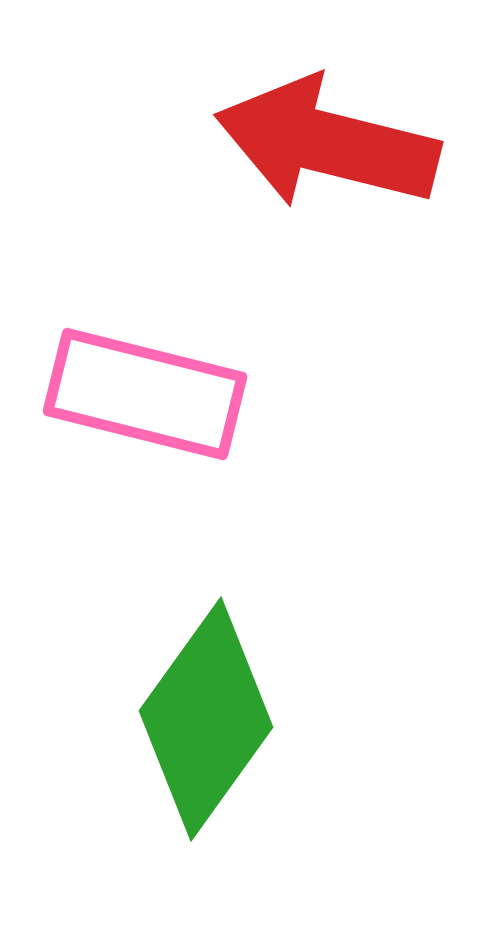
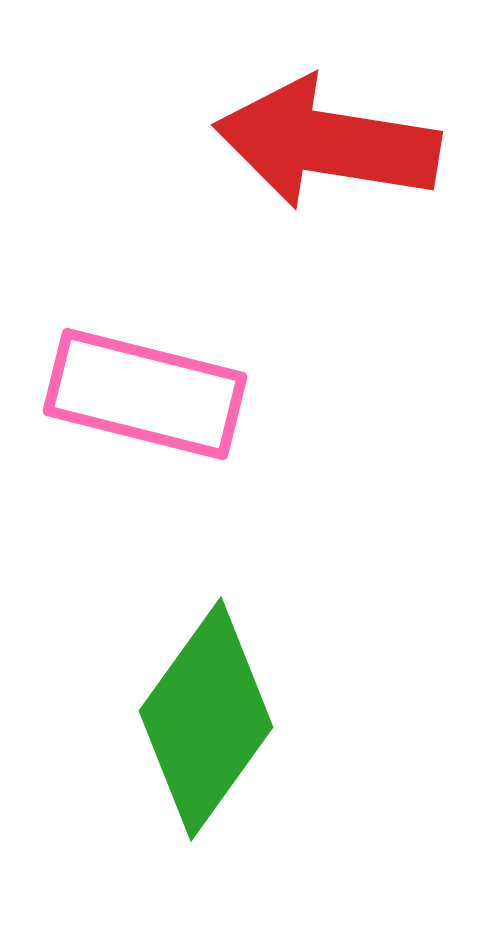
red arrow: rotated 5 degrees counterclockwise
